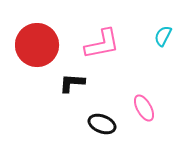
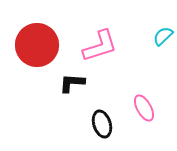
cyan semicircle: rotated 20 degrees clockwise
pink L-shape: moved 2 px left, 2 px down; rotated 6 degrees counterclockwise
black ellipse: rotated 52 degrees clockwise
